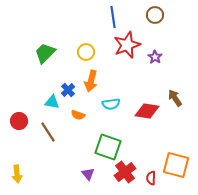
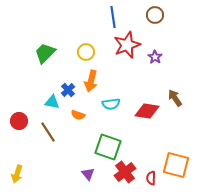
yellow arrow: rotated 24 degrees clockwise
